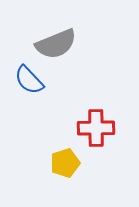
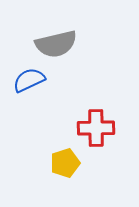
gray semicircle: rotated 9 degrees clockwise
blue semicircle: rotated 108 degrees clockwise
